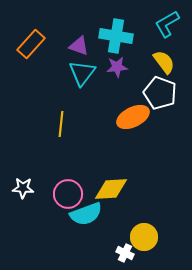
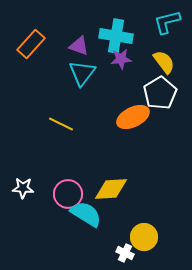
cyan L-shape: moved 2 px up; rotated 16 degrees clockwise
purple star: moved 4 px right, 8 px up
white pentagon: rotated 20 degrees clockwise
yellow line: rotated 70 degrees counterclockwise
cyan semicircle: rotated 128 degrees counterclockwise
